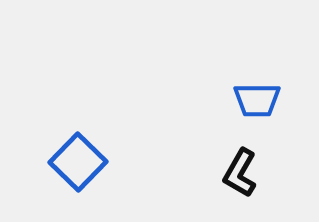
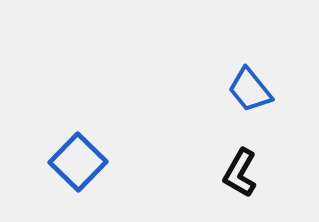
blue trapezoid: moved 7 px left, 10 px up; rotated 51 degrees clockwise
